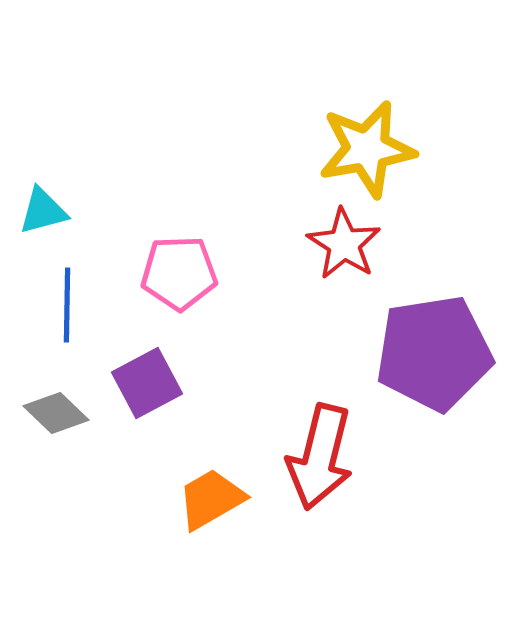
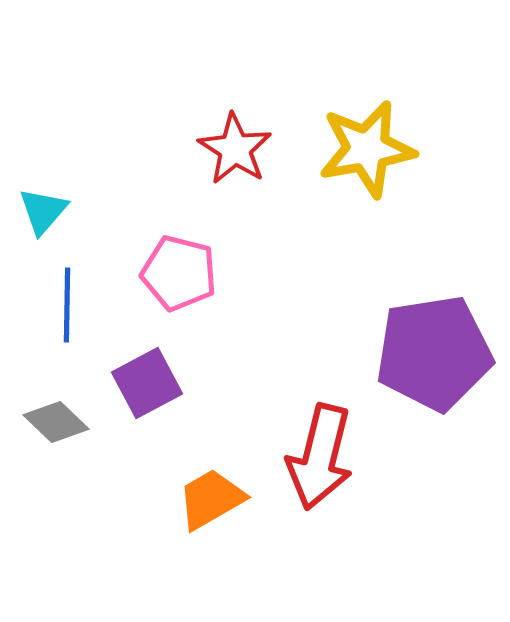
cyan triangle: rotated 34 degrees counterclockwise
red star: moved 109 px left, 95 px up
pink pentagon: rotated 16 degrees clockwise
gray diamond: moved 9 px down
